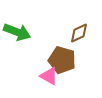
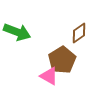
brown diamond: rotated 10 degrees counterclockwise
brown pentagon: rotated 24 degrees clockwise
